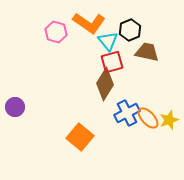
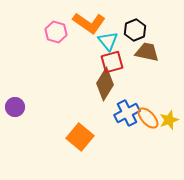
black hexagon: moved 5 px right
